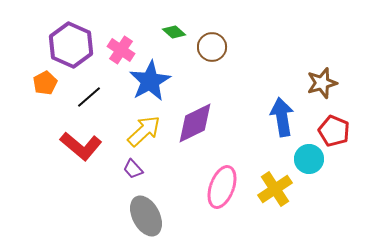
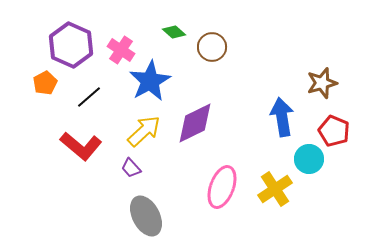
purple trapezoid: moved 2 px left, 1 px up
